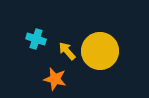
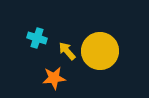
cyan cross: moved 1 px right, 1 px up
orange star: moved 1 px left, 1 px up; rotated 20 degrees counterclockwise
